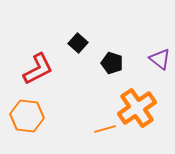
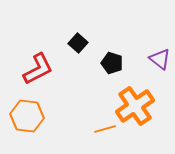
orange cross: moved 2 px left, 2 px up
